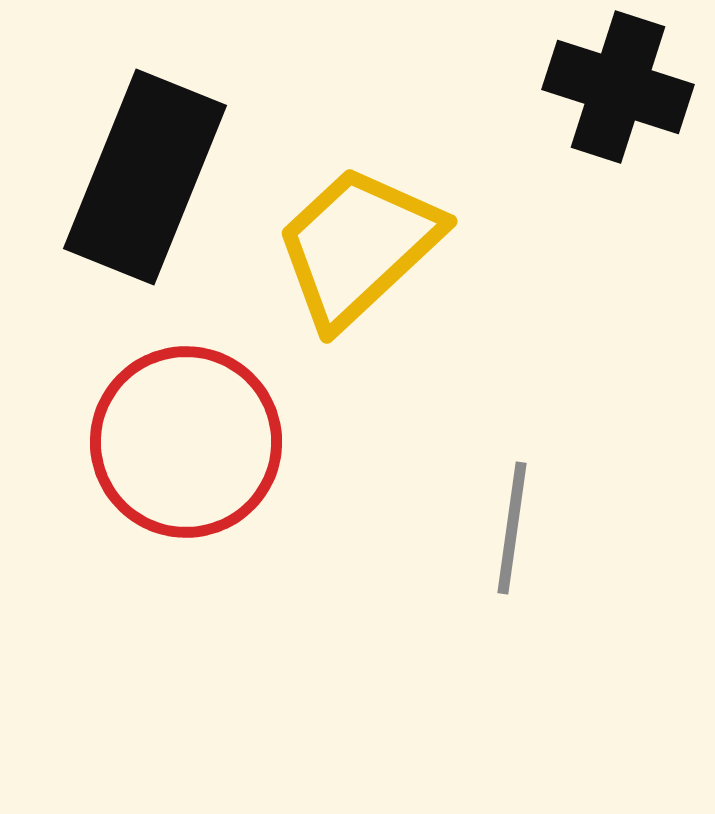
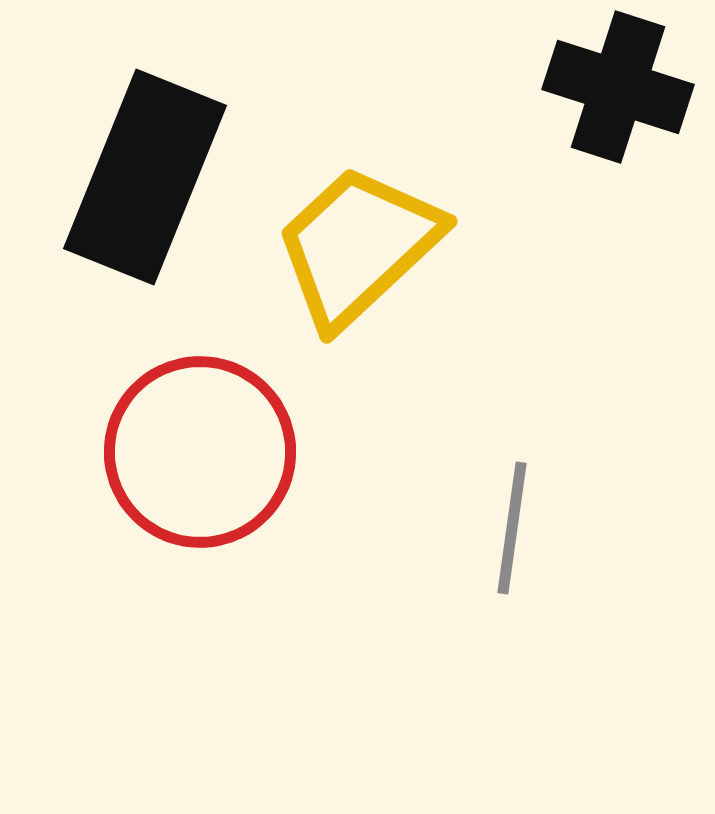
red circle: moved 14 px right, 10 px down
